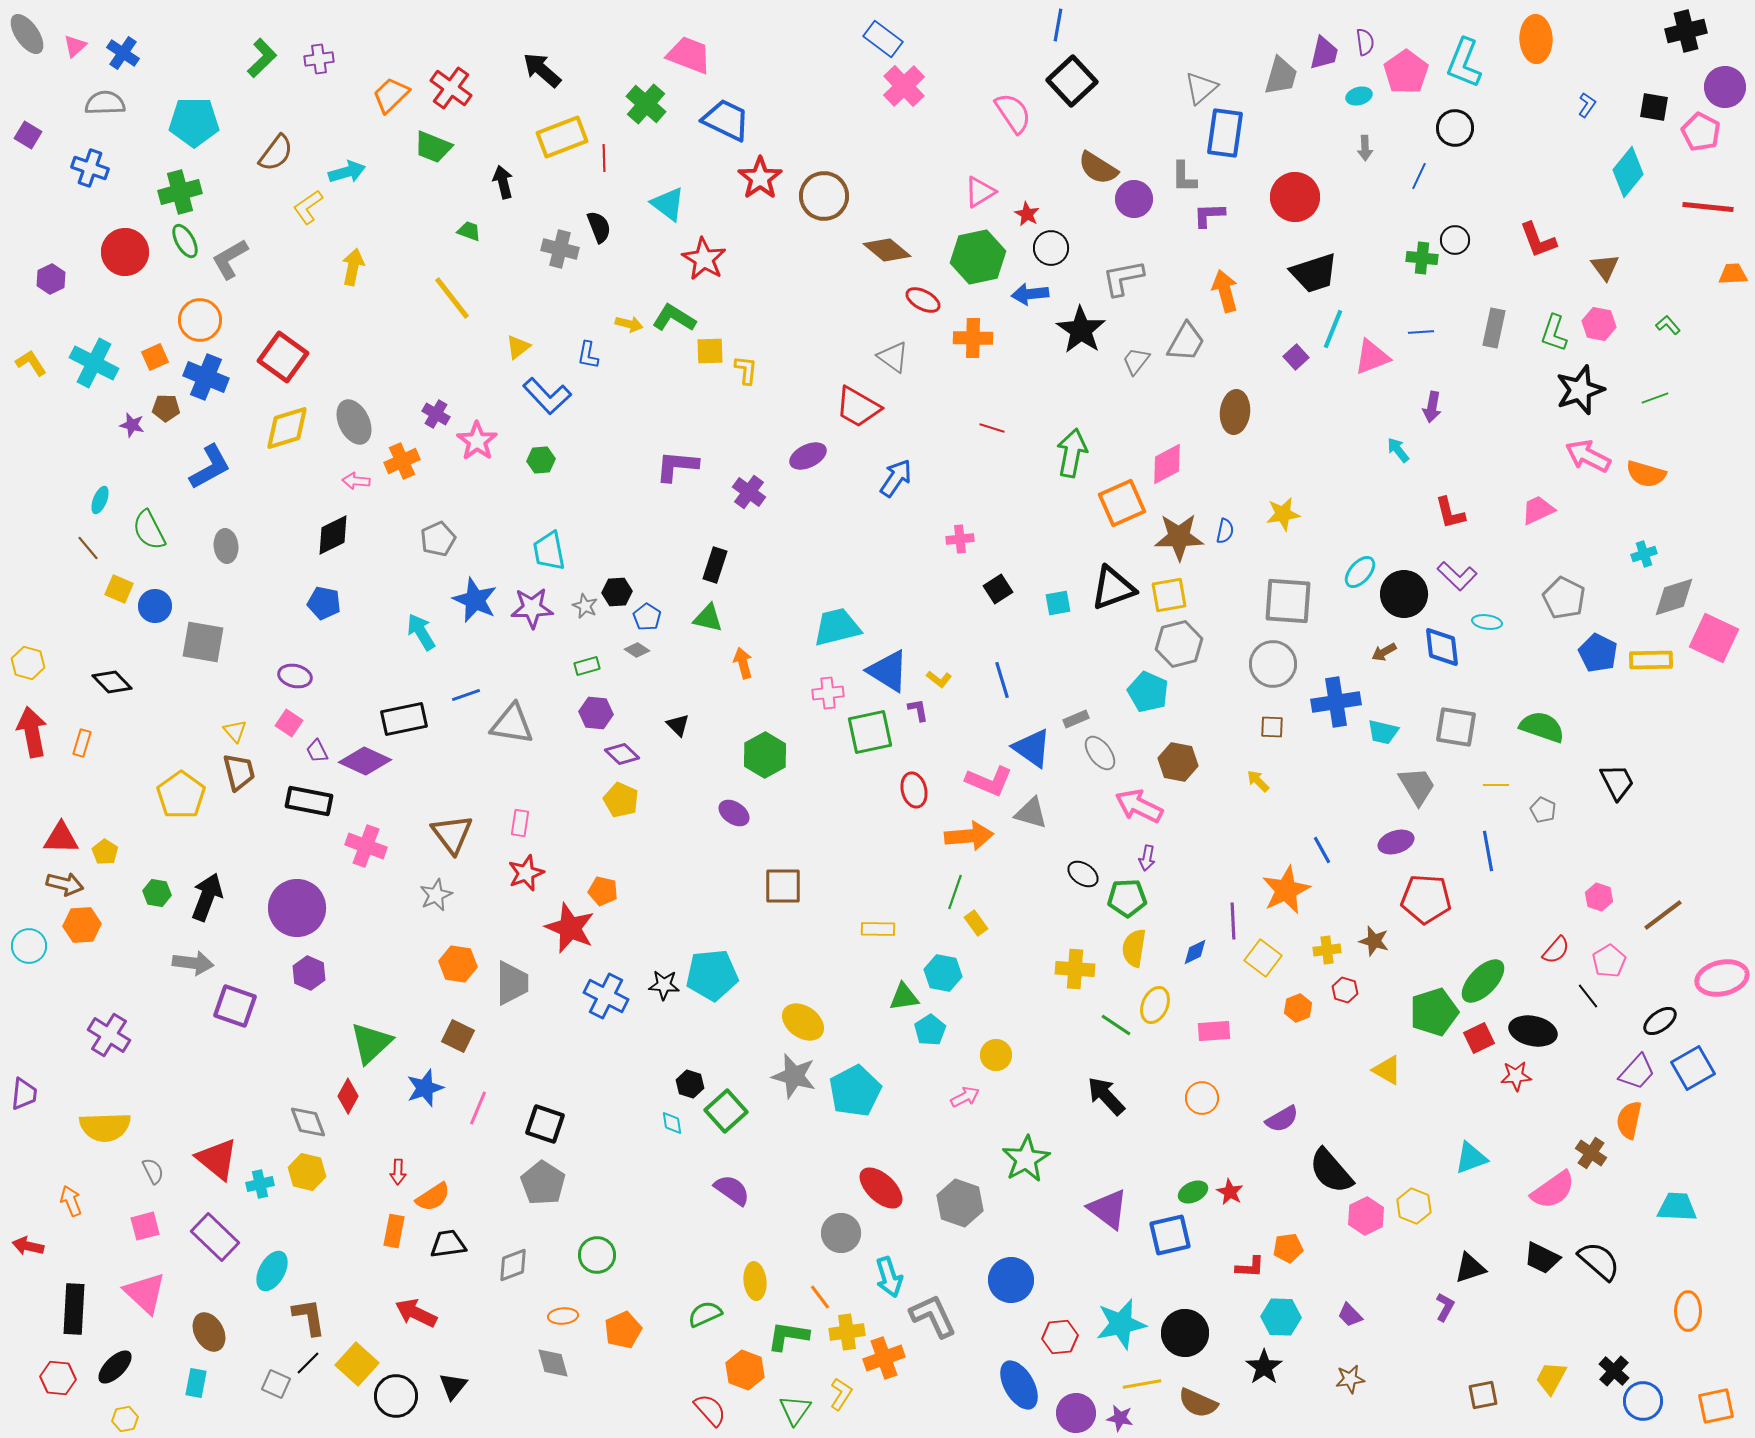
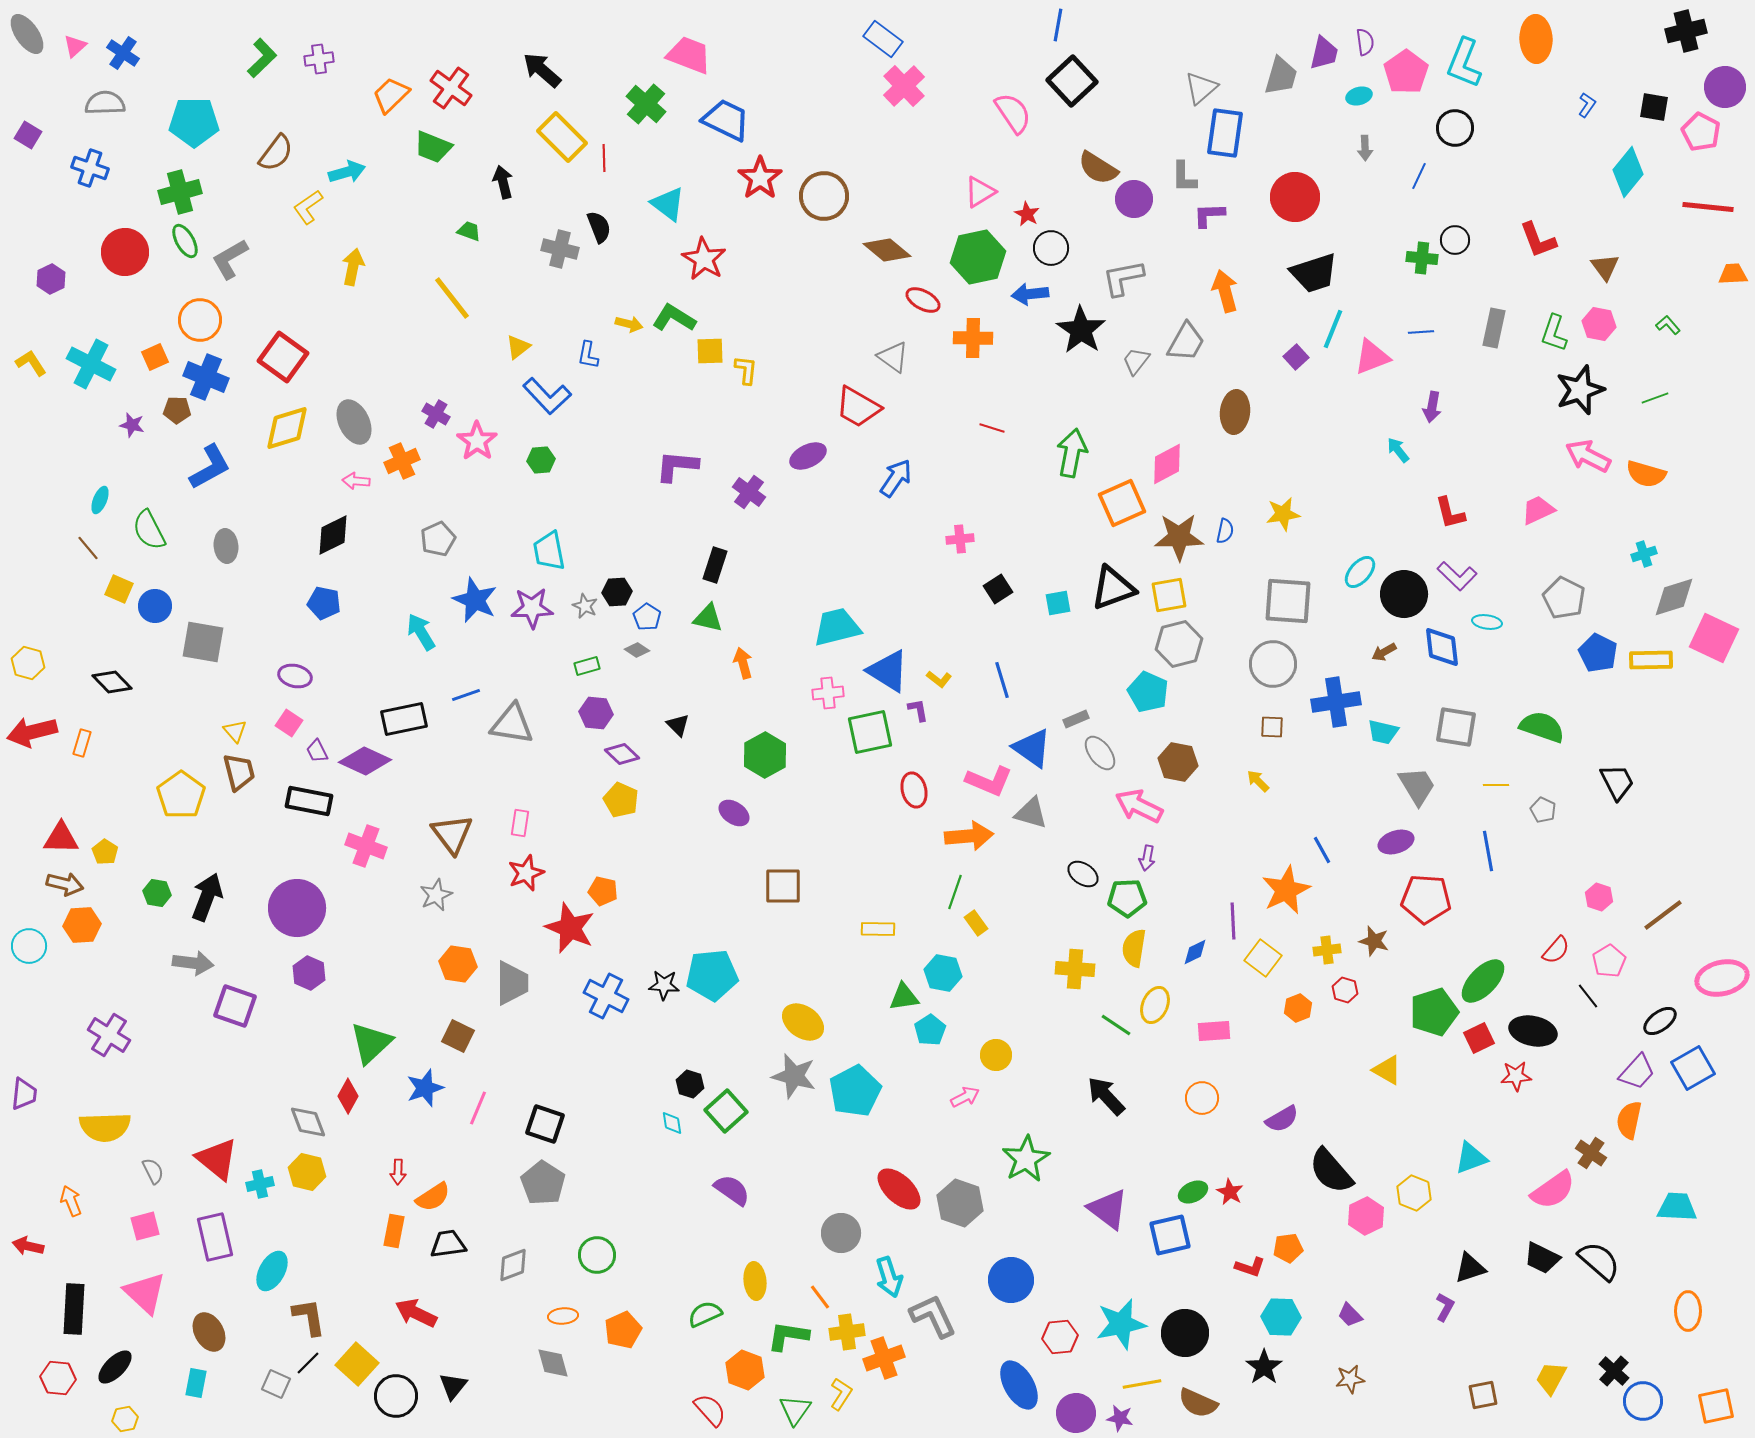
yellow rectangle at (562, 137): rotated 66 degrees clockwise
cyan cross at (94, 363): moved 3 px left, 1 px down
brown pentagon at (166, 408): moved 11 px right, 2 px down
red arrow at (32, 732): rotated 93 degrees counterclockwise
red ellipse at (881, 1188): moved 18 px right, 1 px down
yellow hexagon at (1414, 1206): moved 13 px up
purple rectangle at (215, 1237): rotated 33 degrees clockwise
red L-shape at (1250, 1267): rotated 16 degrees clockwise
